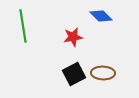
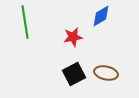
blue diamond: rotated 75 degrees counterclockwise
green line: moved 2 px right, 4 px up
brown ellipse: moved 3 px right; rotated 10 degrees clockwise
